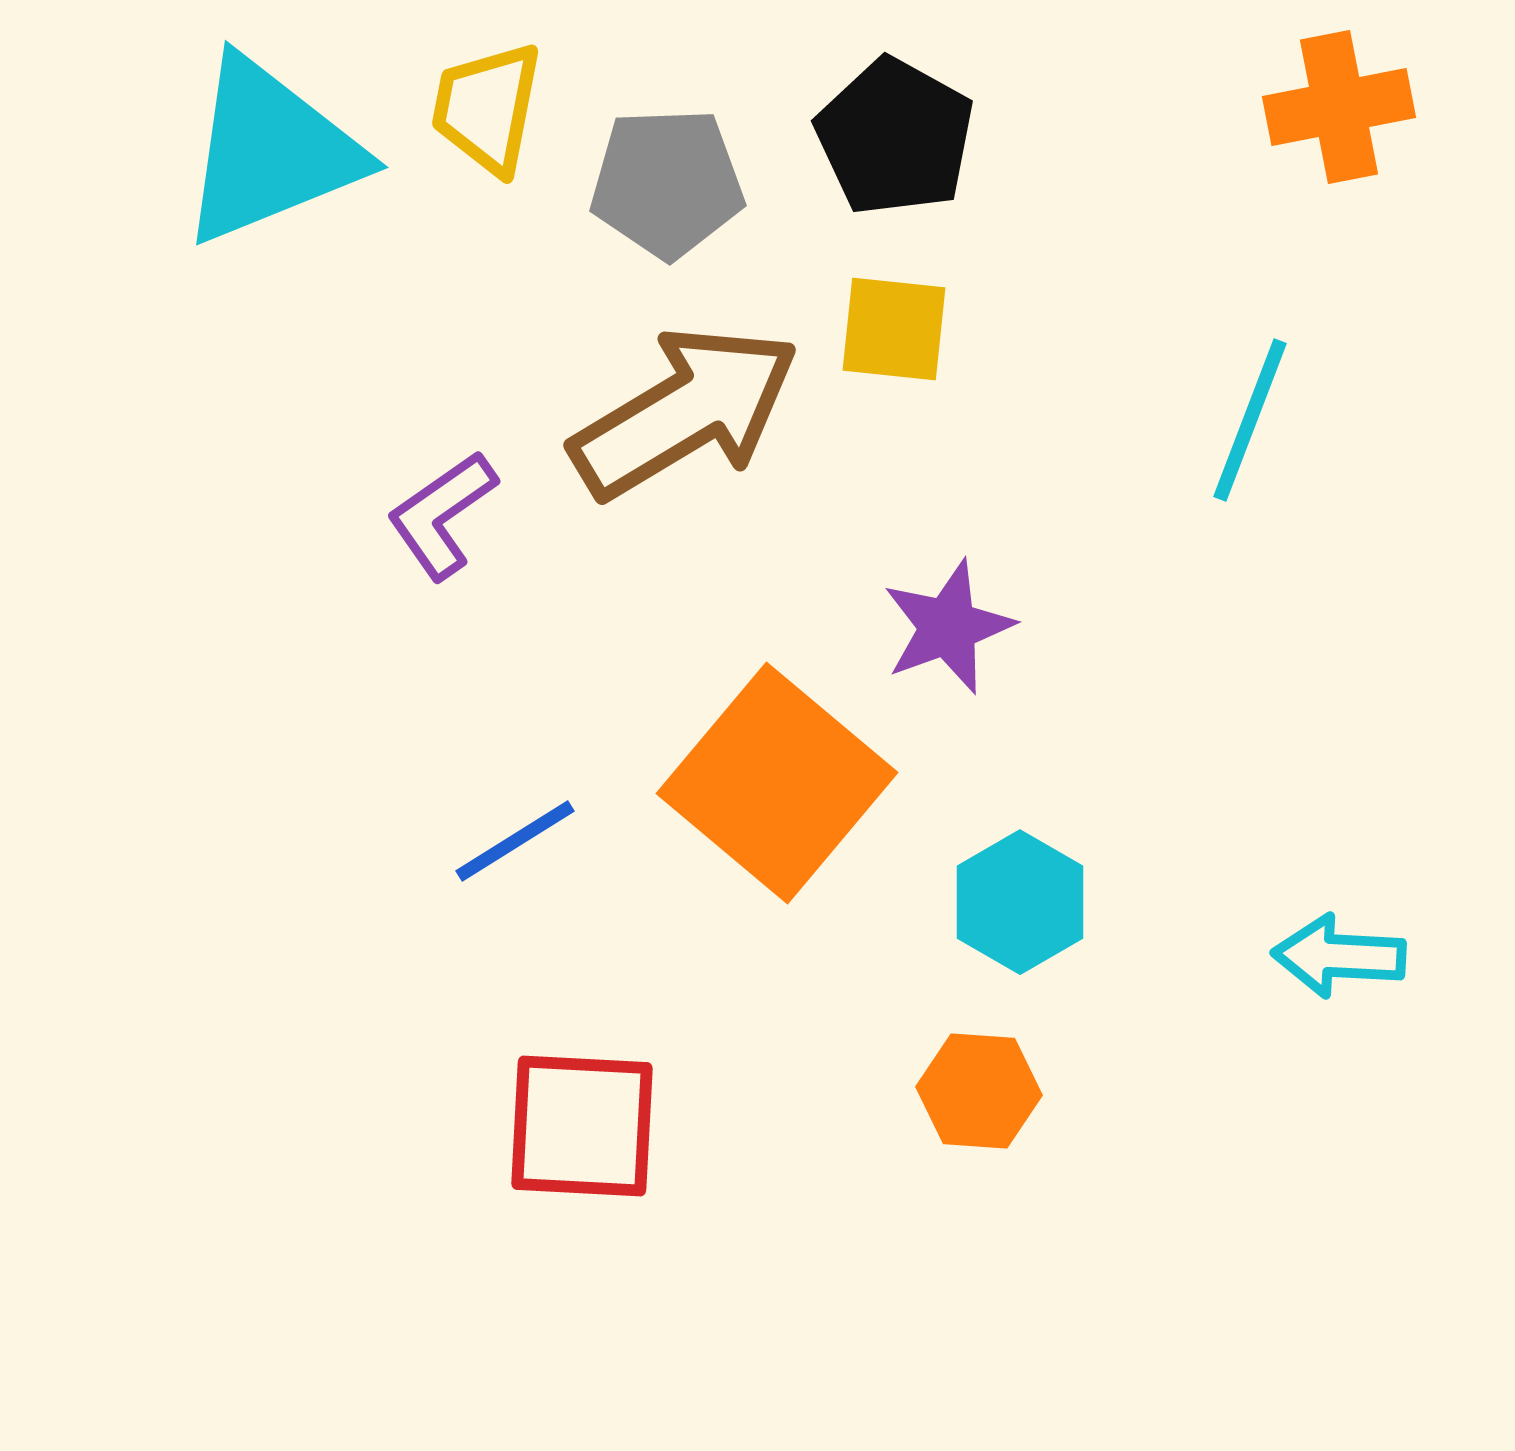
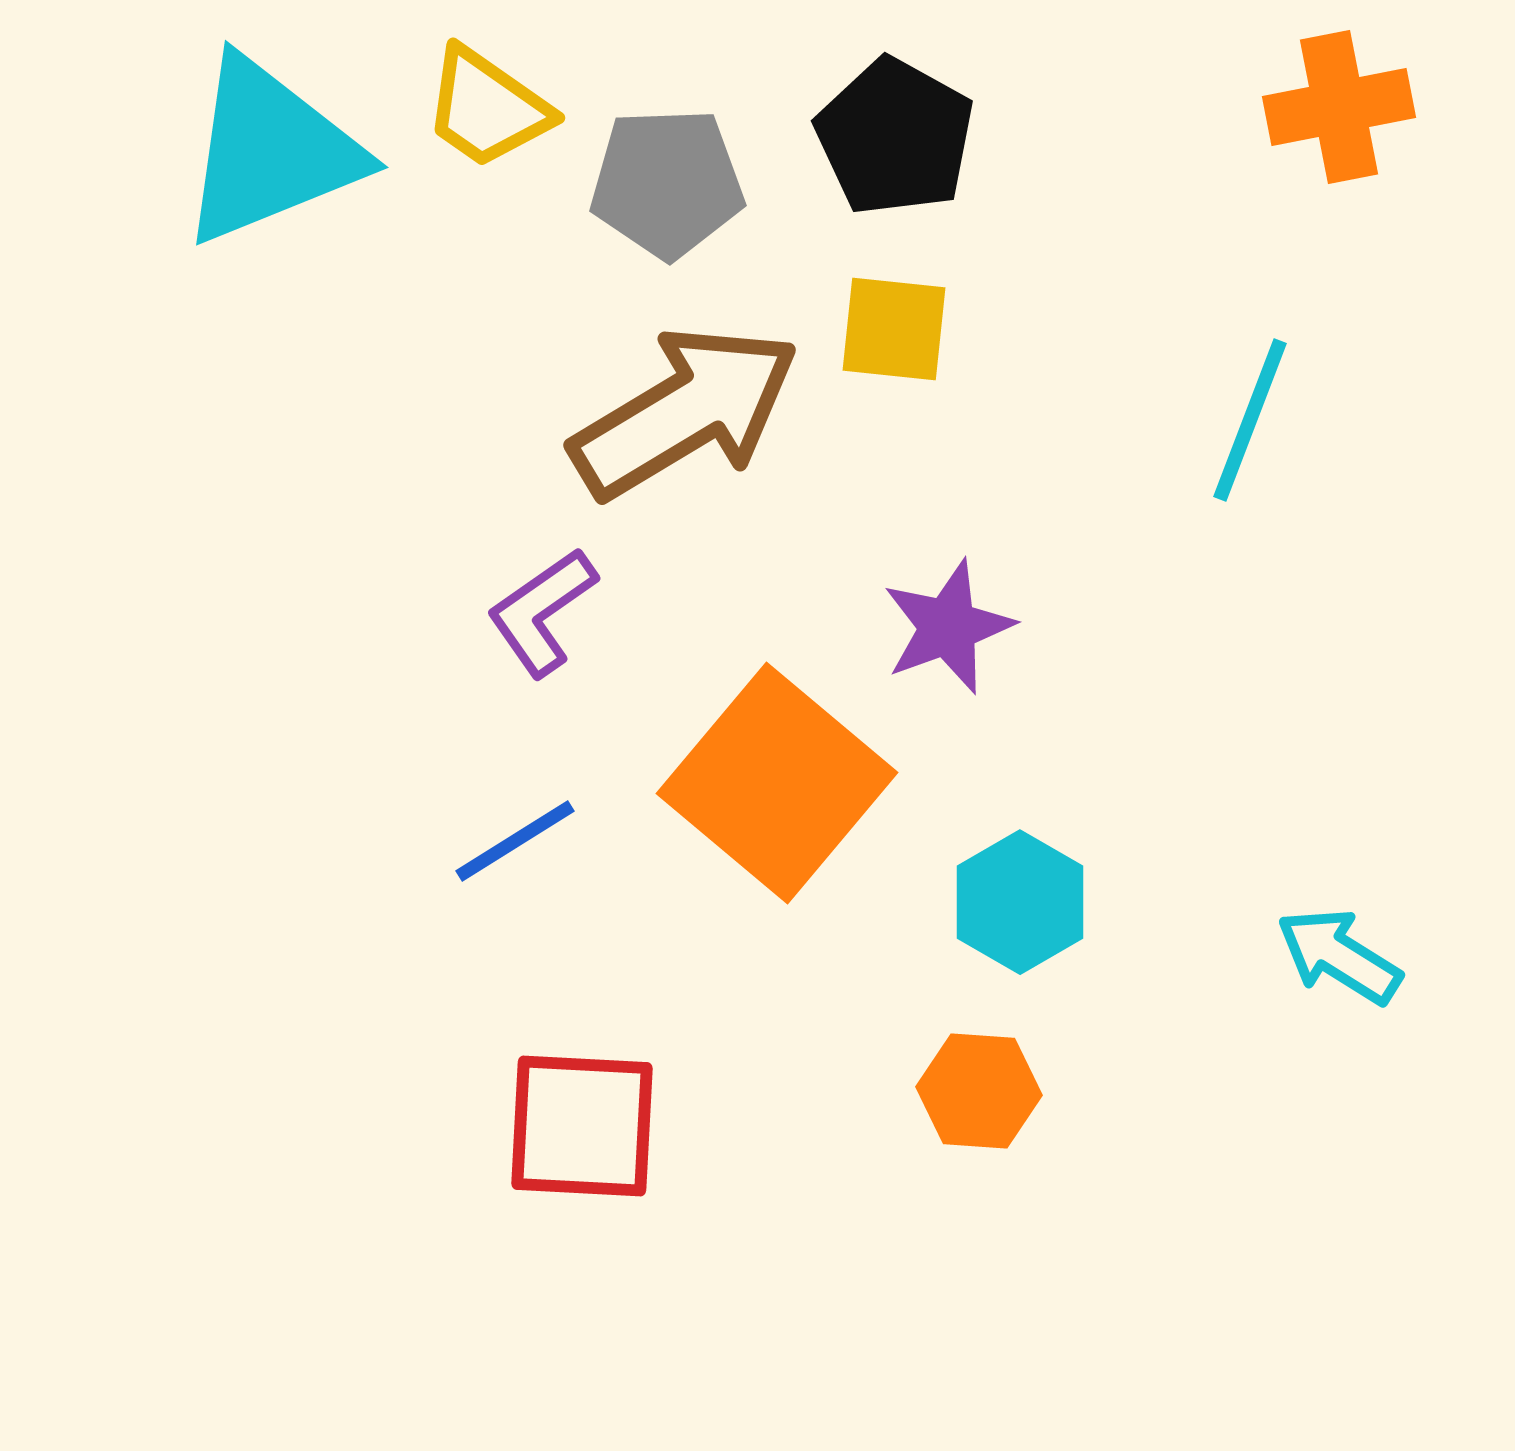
yellow trapezoid: rotated 66 degrees counterclockwise
purple L-shape: moved 100 px right, 97 px down
cyan arrow: rotated 29 degrees clockwise
